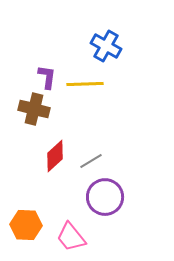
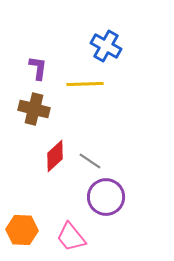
purple L-shape: moved 9 px left, 9 px up
gray line: moved 1 px left; rotated 65 degrees clockwise
purple circle: moved 1 px right
orange hexagon: moved 4 px left, 5 px down
